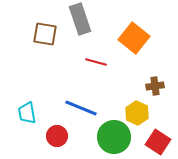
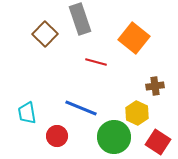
brown square: rotated 35 degrees clockwise
